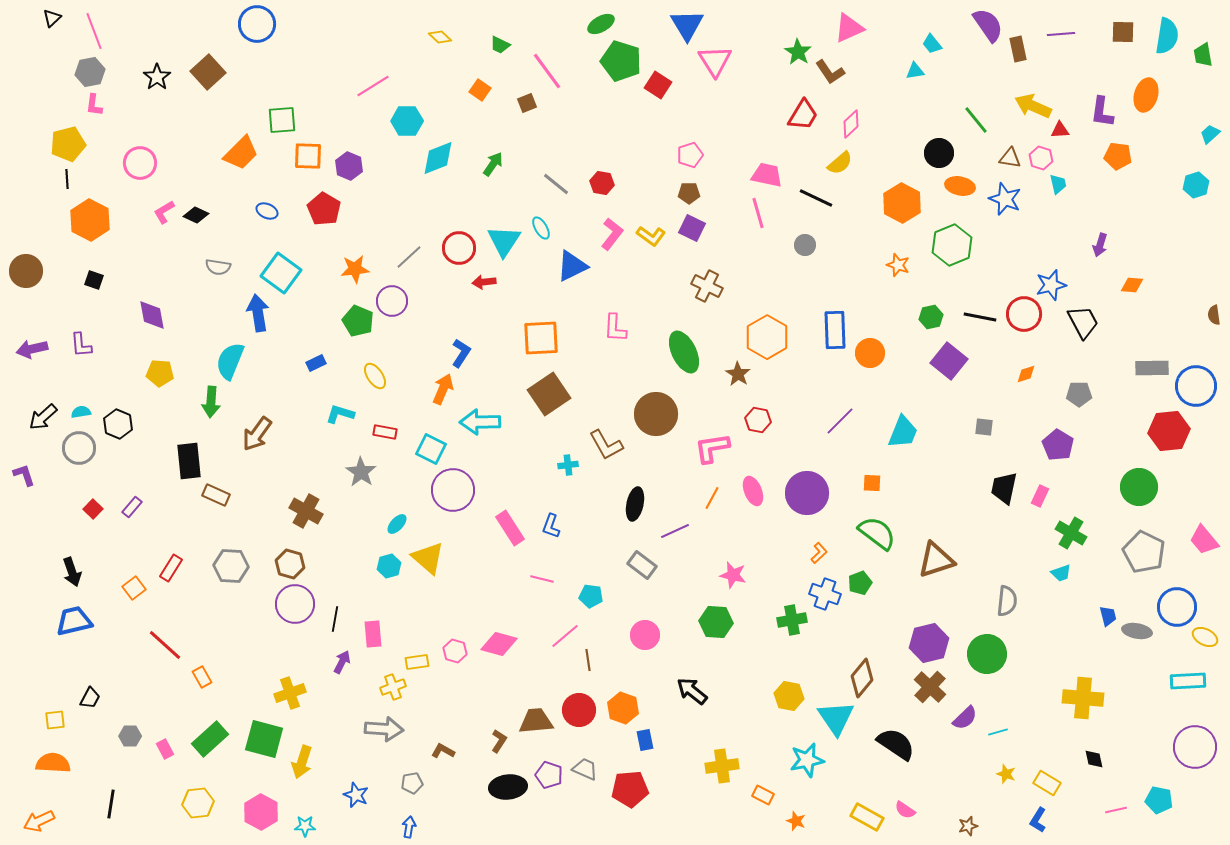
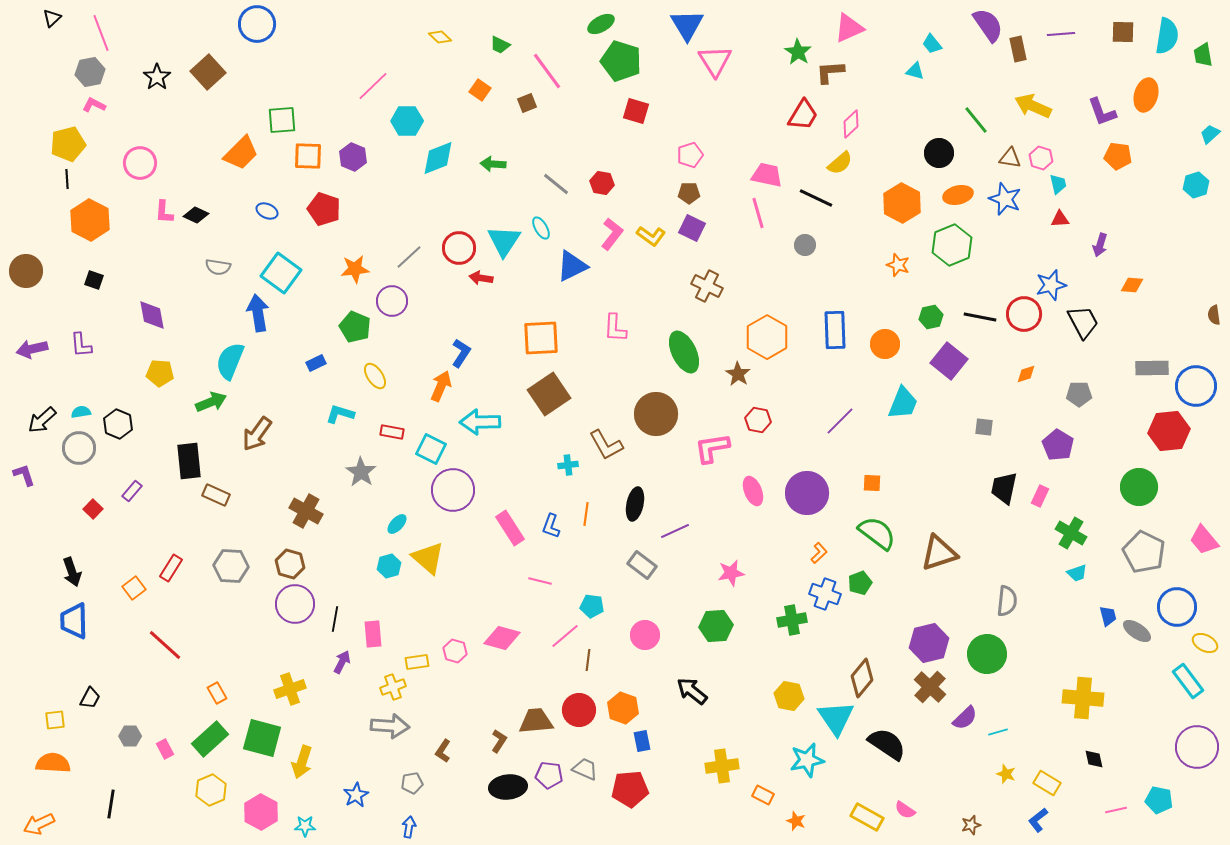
pink line at (94, 31): moved 7 px right, 2 px down
cyan triangle at (915, 71): rotated 24 degrees clockwise
brown L-shape at (830, 72): rotated 120 degrees clockwise
red square at (658, 85): moved 22 px left, 26 px down; rotated 16 degrees counterclockwise
pink line at (373, 86): rotated 12 degrees counterclockwise
pink L-shape at (94, 105): rotated 110 degrees clockwise
purple L-shape at (1102, 112): rotated 28 degrees counterclockwise
red triangle at (1060, 130): moved 89 px down
green arrow at (493, 164): rotated 120 degrees counterclockwise
purple hexagon at (349, 166): moved 4 px right, 9 px up
orange ellipse at (960, 186): moved 2 px left, 9 px down; rotated 24 degrees counterclockwise
red pentagon at (324, 209): rotated 12 degrees counterclockwise
pink L-shape at (164, 212): rotated 55 degrees counterclockwise
red arrow at (484, 282): moved 3 px left, 4 px up; rotated 15 degrees clockwise
green pentagon at (358, 321): moved 3 px left, 6 px down
orange circle at (870, 353): moved 15 px right, 9 px up
orange arrow at (443, 389): moved 2 px left, 3 px up
green arrow at (211, 402): rotated 116 degrees counterclockwise
black arrow at (43, 417): moved 1 px left, 3 px down
red rectangle at (385, 432): moved 7 px right
cyan trapezoid at (903, 432): moved 29 px up
orange line at (712, 498): moved 126 px left, 16 px down; rotated 20 degrees counterclockwise
purple rectangle at (132, 507): moved 16 px up
brown triangle at (936, 560): moved 3 px right, 7 px up
cyan trapezoid at (1061, 573): moved 16 px right
pink star at (733, 575): moved 2 px left, 2 px up; rotated 24 degrees counterclockwise
pink line at (542, 579): moved 2 px left, 2 px down
cyan pentagon at (591, 596): moved 1 px right, 10 px down
blue trapezoid at (74, 621): rotated 78 degrees counterclockwise
green hexagon at (716, 622): moved 4 px down; rotated 8 degrees counterclockwise
gray ellipse at (1137, 631): rotated 24 degrees clockwise
yellow ellipse at (1205, 637): moved 6 px down
pink diamond at (499, 644): moved 3 px right, 6 px up
brown line at (588, 660): rotated 15 degrees clockwise
orange rectangle at (202, 677): moved 15 px right, 16 px down
cyan rectangle at (1188, 681): rotated 56 degrees clockwise
yellow cross at (290, 693): moved 4 px up
gray arrow at (384, 729): moved 6 px right, 3 px up
green square at (264, 739): moved 2 px left, 1 px up
blue rectangle at (645, 740): moved 3 px left, 1 px down
black semicircle at (896, 744): moved 9 px left
purple circle at (1195, 747): moved 2 px right
brown L-shape at (443, 751): rotated 85 degrees counterclockwise
purple pentagon at (549, 775): rotated 12 degrees counterclockwise
blue star at (356, 795): rotated 20 degrees clockwise
yellow hexagon at (198, 803): moved 13 px right, 13 px up; rotated 16 degrees counterclockwise
blue L-shape at (1038, 820): rotated 20 degrees clockwise
orange arrow at (39, 821): moved 3 px down
brown star at (968, 826): moved 3 px right, 1 px up
